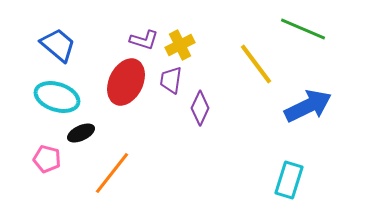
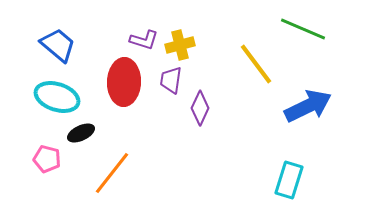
yellow cross: rotated 12 degrees clockwise
red ellipse: moved 2 px left; rotated 24 degrees counterclockwise
